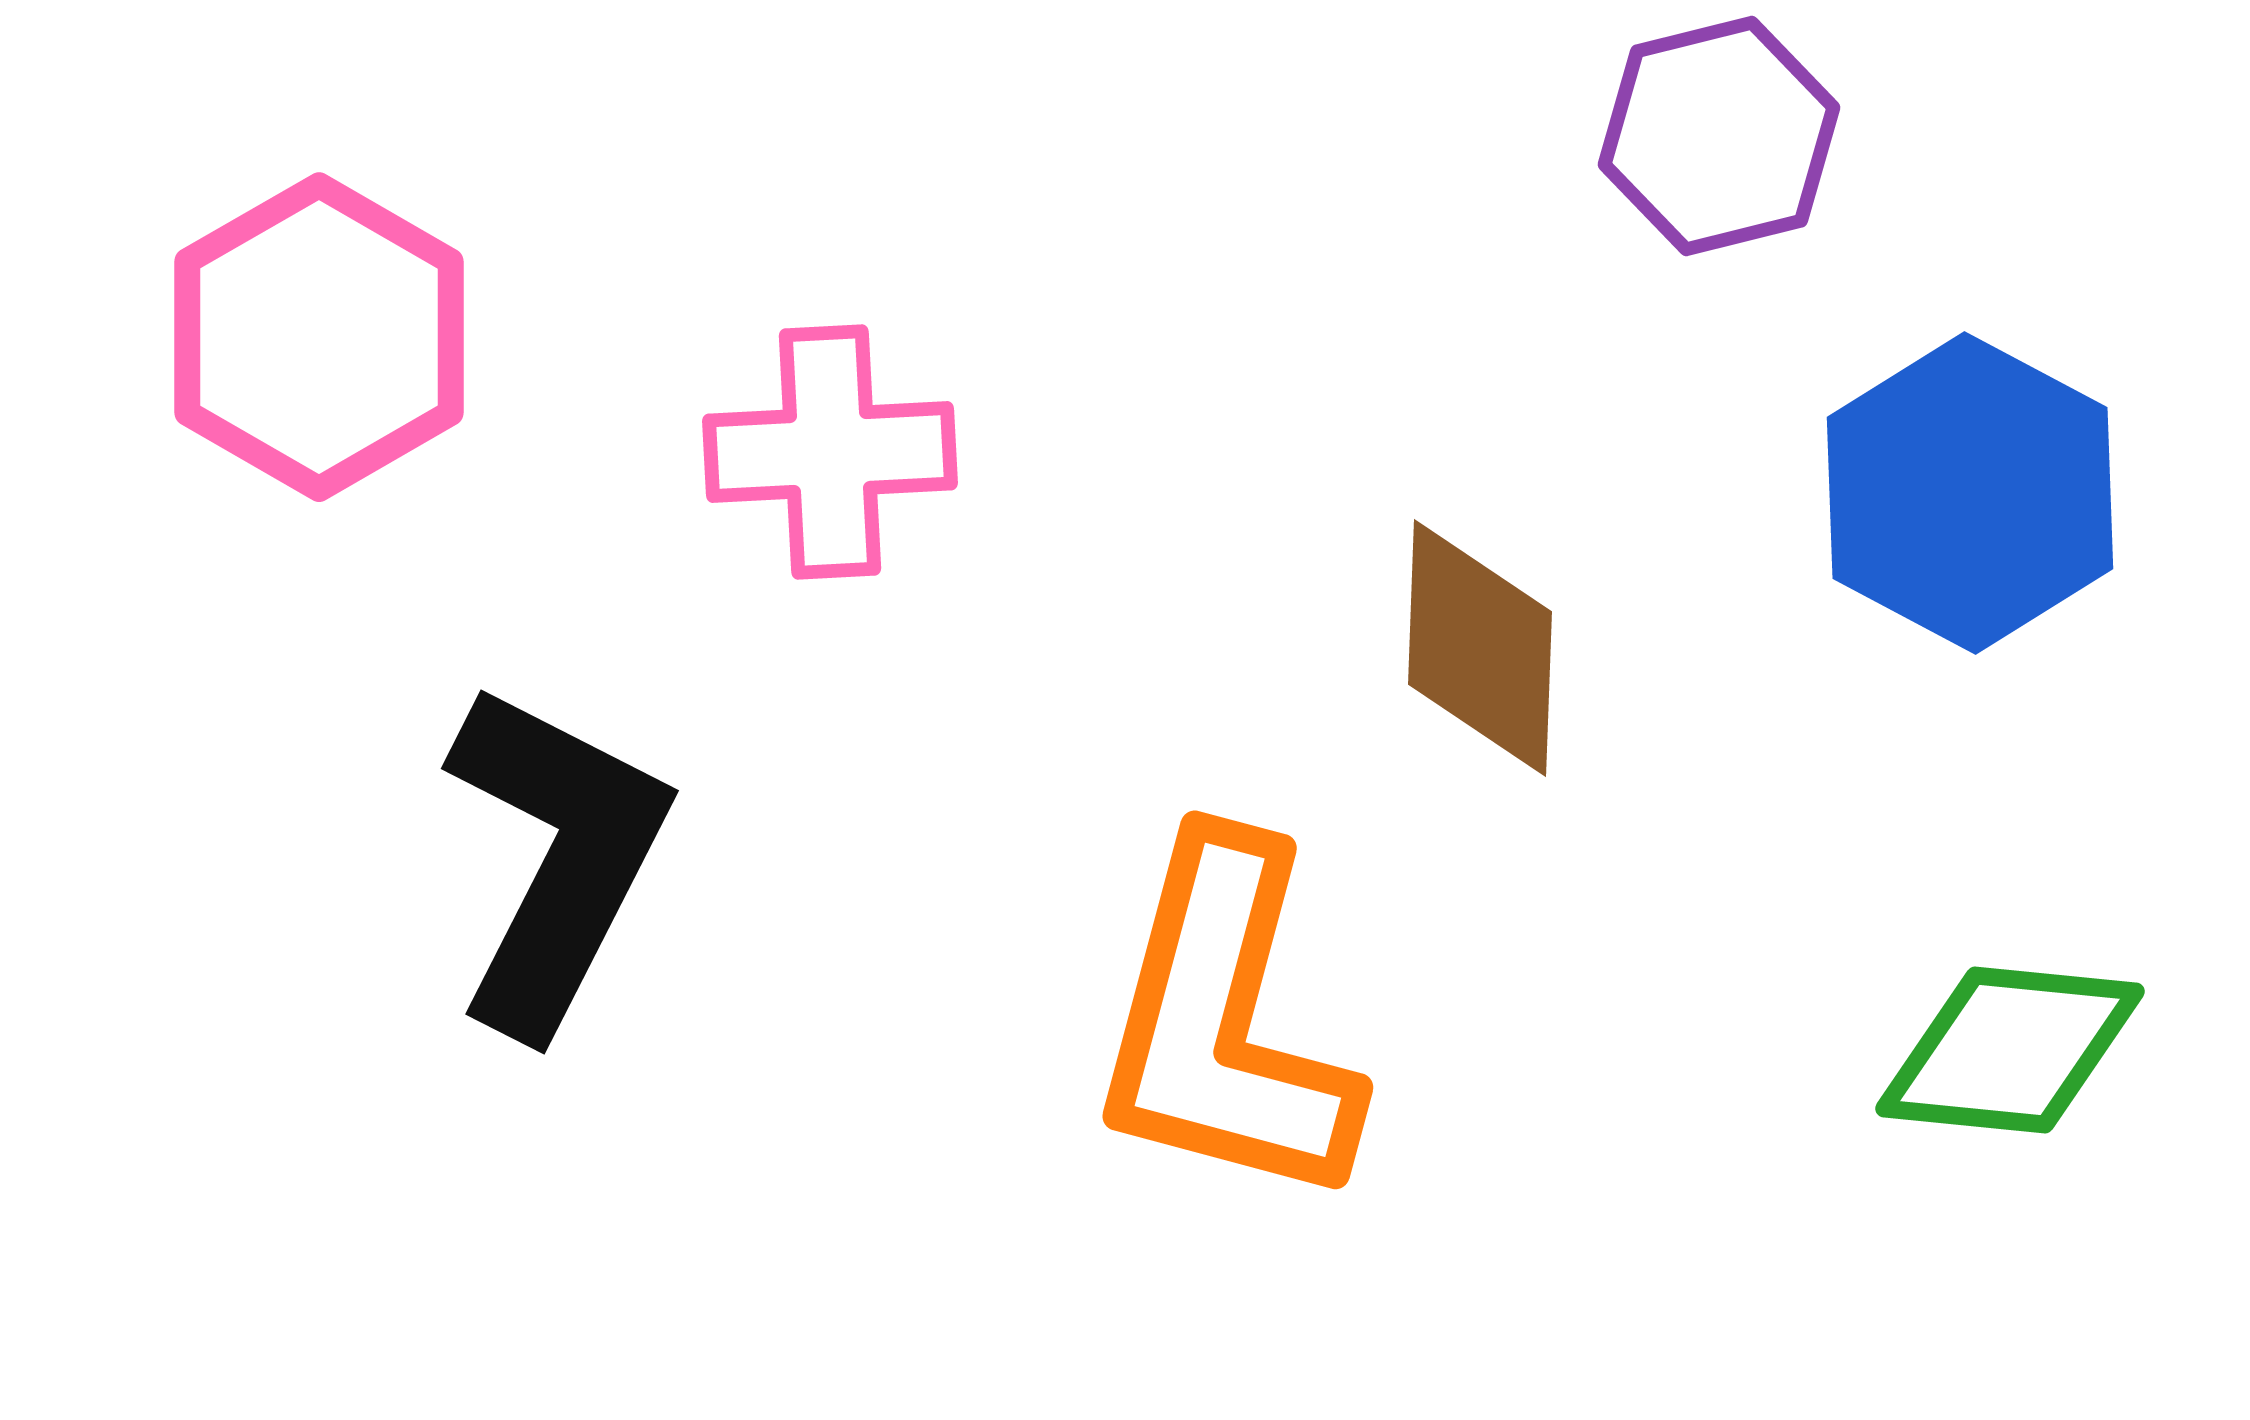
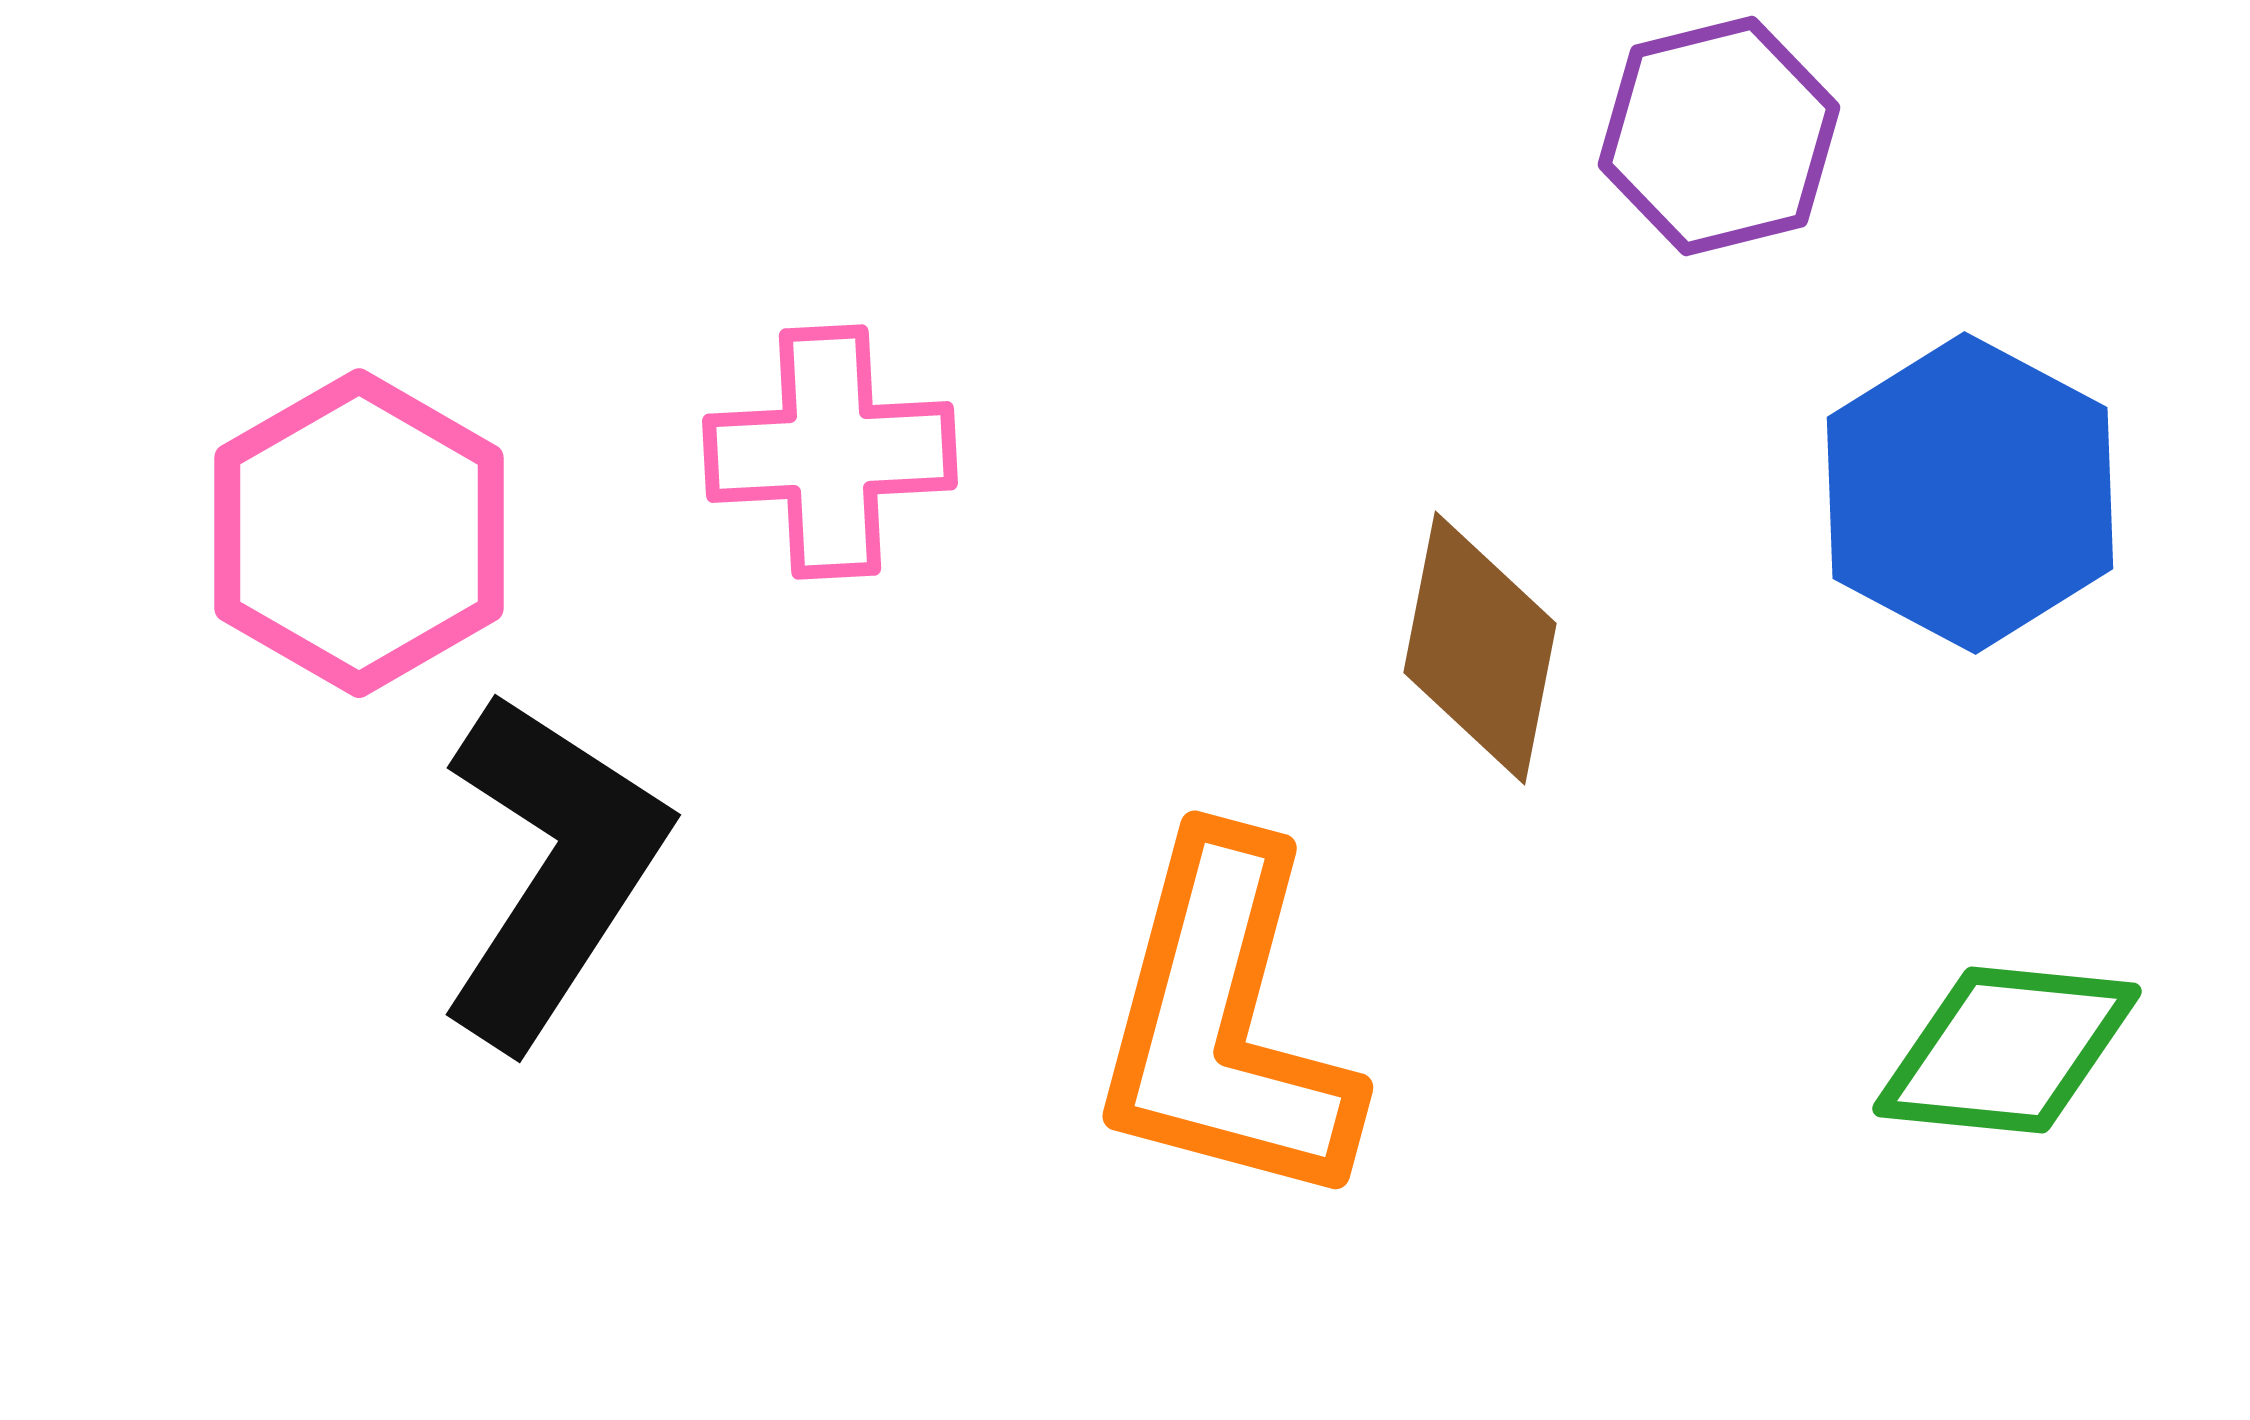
pink hexagon: moved 40 px right, 196 px down
brown diamond: rotated 9 degrees clockwise
black L-shape: moved 4 px left, 11 px down; rotated 6 degrees clockwise
green diamond: moved 3 px left
